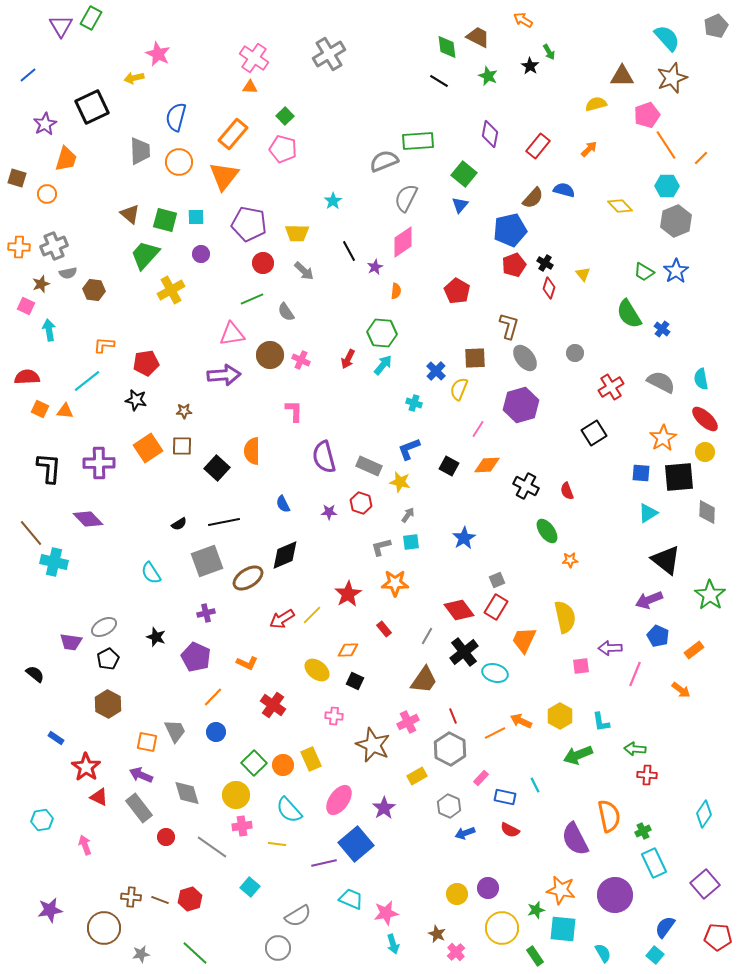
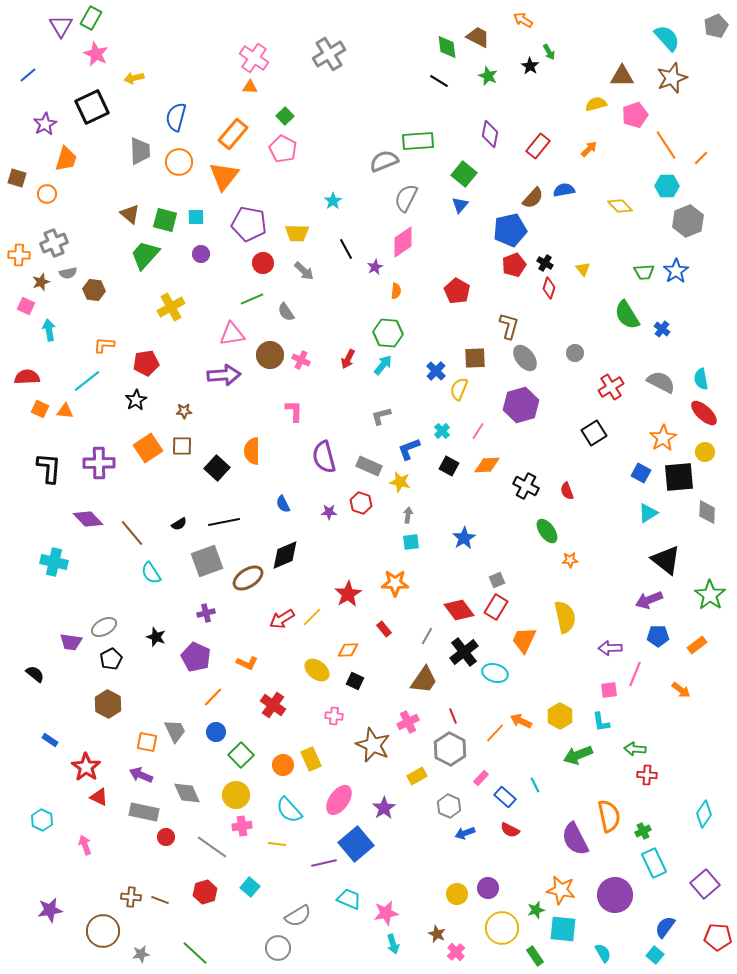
pink star at (158, 54): moved 62 px left
pink pentagon at (647, 115): moved 12 px left
pink pentagon at (283, 149): rotated 12 degrees clockwise
blue semicircle at (564, 190): rotated 25 degrees counterclockwise
gray hexagon at (676, 221): moved 12 px right
gray cross at (54, 246): moved 3 px up
orange cross at (19, 247): moved 8 px down
black line at (349, 251): moved 3 px left, 2 px up
green trapezoid at (644, 272): rotated 35 degrees counterclockwise
yellow triangle at (583, 274): moved 5 px up
brown star at (41, 284): moved 2 px up
yellow cross at (171, 290): moved 17 px down
green semicircle at (629, 314): moved 2 px left, 1 px down
green hexagon at (382, 333): moved 6 px right
black star at (136, 400): rotated 30 degrees clockwise
cyan cross at (414, 403): moved 28 px right, 28 px down; rotated 28 degrees clockwise
red ellipse at (705, 419): moved 1 px left, 6 px up
pink line at (478, 429): moved 2 px down
blue square at (641, 473): rotated 24 degrees clockwise
gray arrow at (408, 515): rotated 28 degrees counterclockwise
brown line at (31, 533): moved 101 px right
gray L-shape at (381, 547): moved 131 px up
yellow line at (312, 615): moved 2 px down
blue pentagon at (658, 636): rotated 25 degrees counterclockwise
orange rectangle at (694, 650): moved 3 px right, 5 px up
black pentagon at (108, 659): moved 3 px right
pink square at (581, 666): moved 28 px right, 24 px down
orange line at (495, 733): rotated 20 degrees counterclockwise
blue rectangle at (56, 738): moved 6 px left, 2 px down
green square at (254, 763): moved 13 px left, 8 px up
gray diamond at (187, 793): rotated 8 degrees counterclockwise
blue rectangle at (505, 797): rotated 30 degrees clockwise
gray rectangle at (139, 808): moved 5 px right, 4 px down; rotated 40 degrees counterclockwise
cyan hexagon at (42, 820): rotated 25 degrees counterclockwise
red hexagon at (190, 899): moved 15 px right, 7 px up
cyan trapezoid at (351, 899): moved 2 px left
brown circle at (104, 928): moved 1 px left, 3 px down
